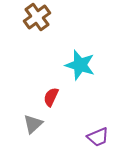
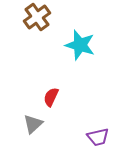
cyan star: moved 20 px up
purple trapezoid: rotated 10 degrees clockwise
